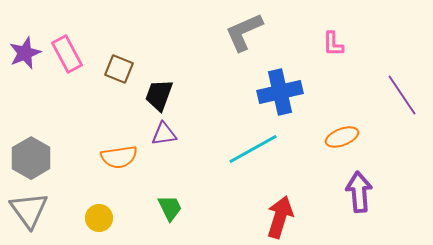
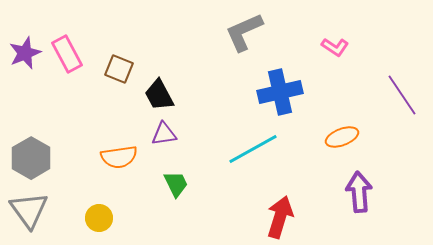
pink L-shape: moved 2 px right, 3 px down; rotated 56 degrees counterclockwise
black trapezoid: rotated 48 degrees counterclockwise
green trapezoid: moved 6 px right, 24 px up
